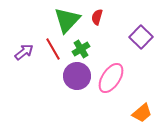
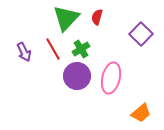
green triangle: moved 1 px left, 2 px up
purple square: moved 3 px up
purple arrow: rotated 102 degrees clockwise
pink ellipse: rotated 20 degrees counterclockwise
orange trapezoid: moved 1 px left
